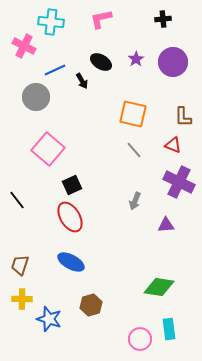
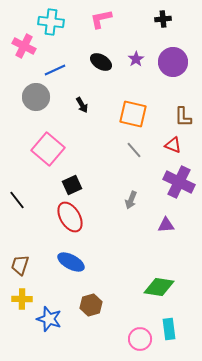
black arrow: moved 24 px down
gray arrow: moved 4 px left, 1 px up
